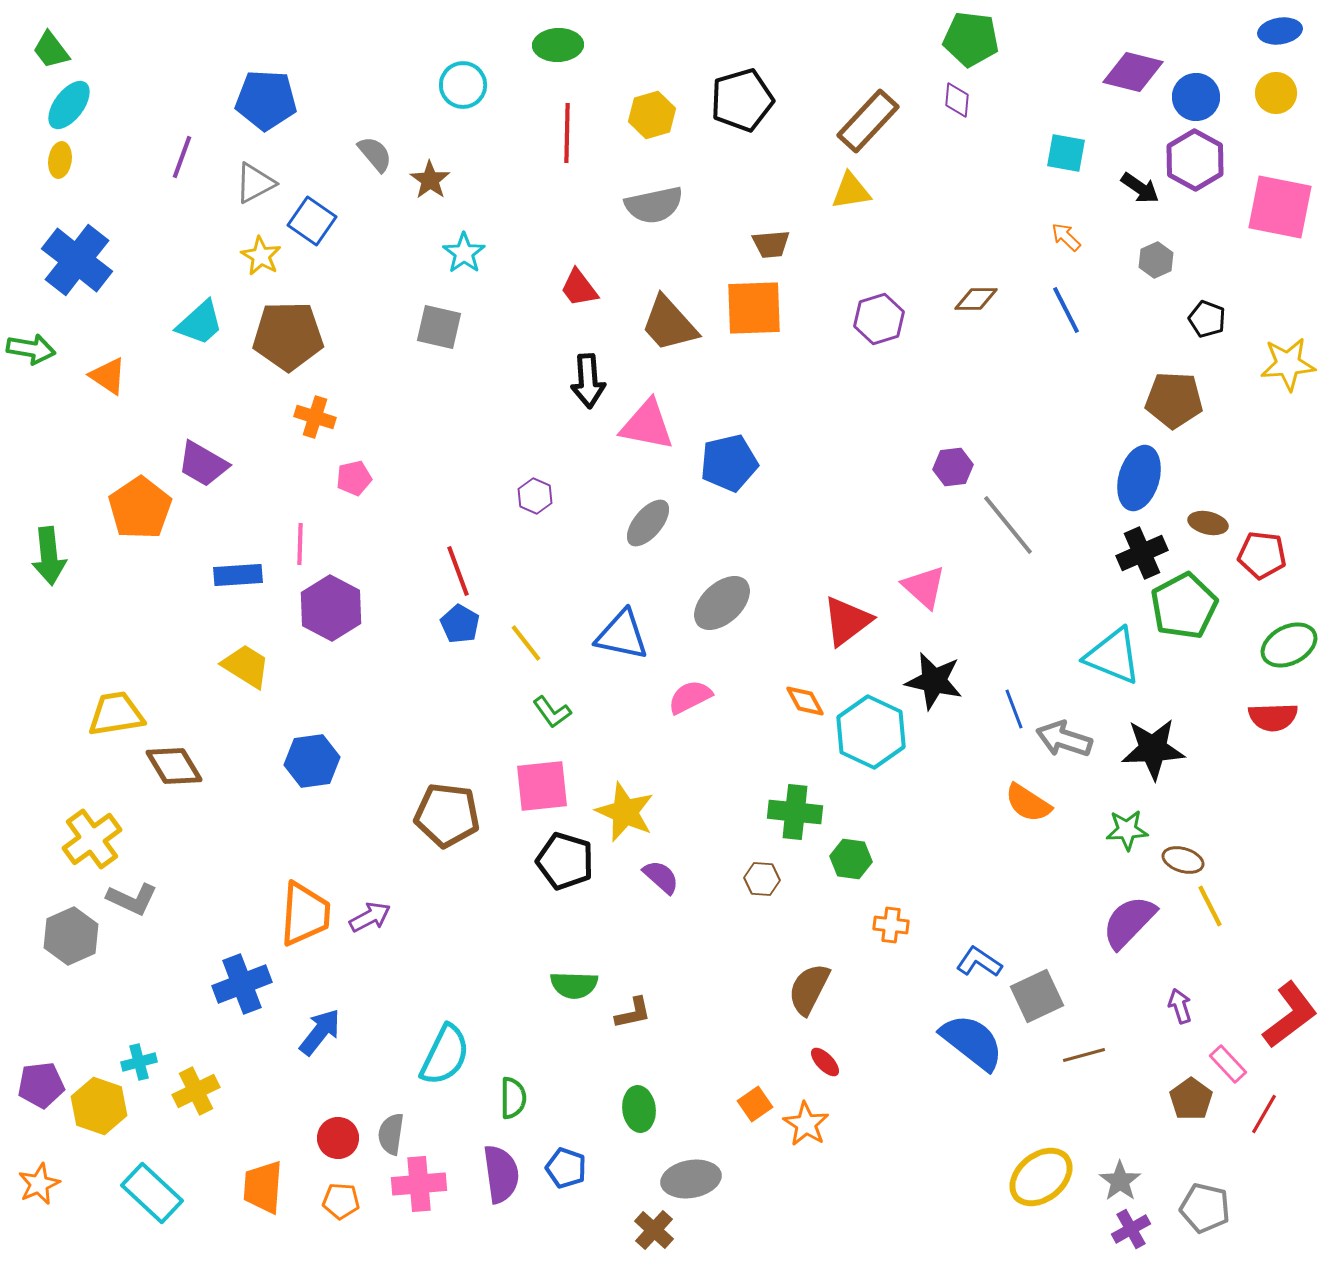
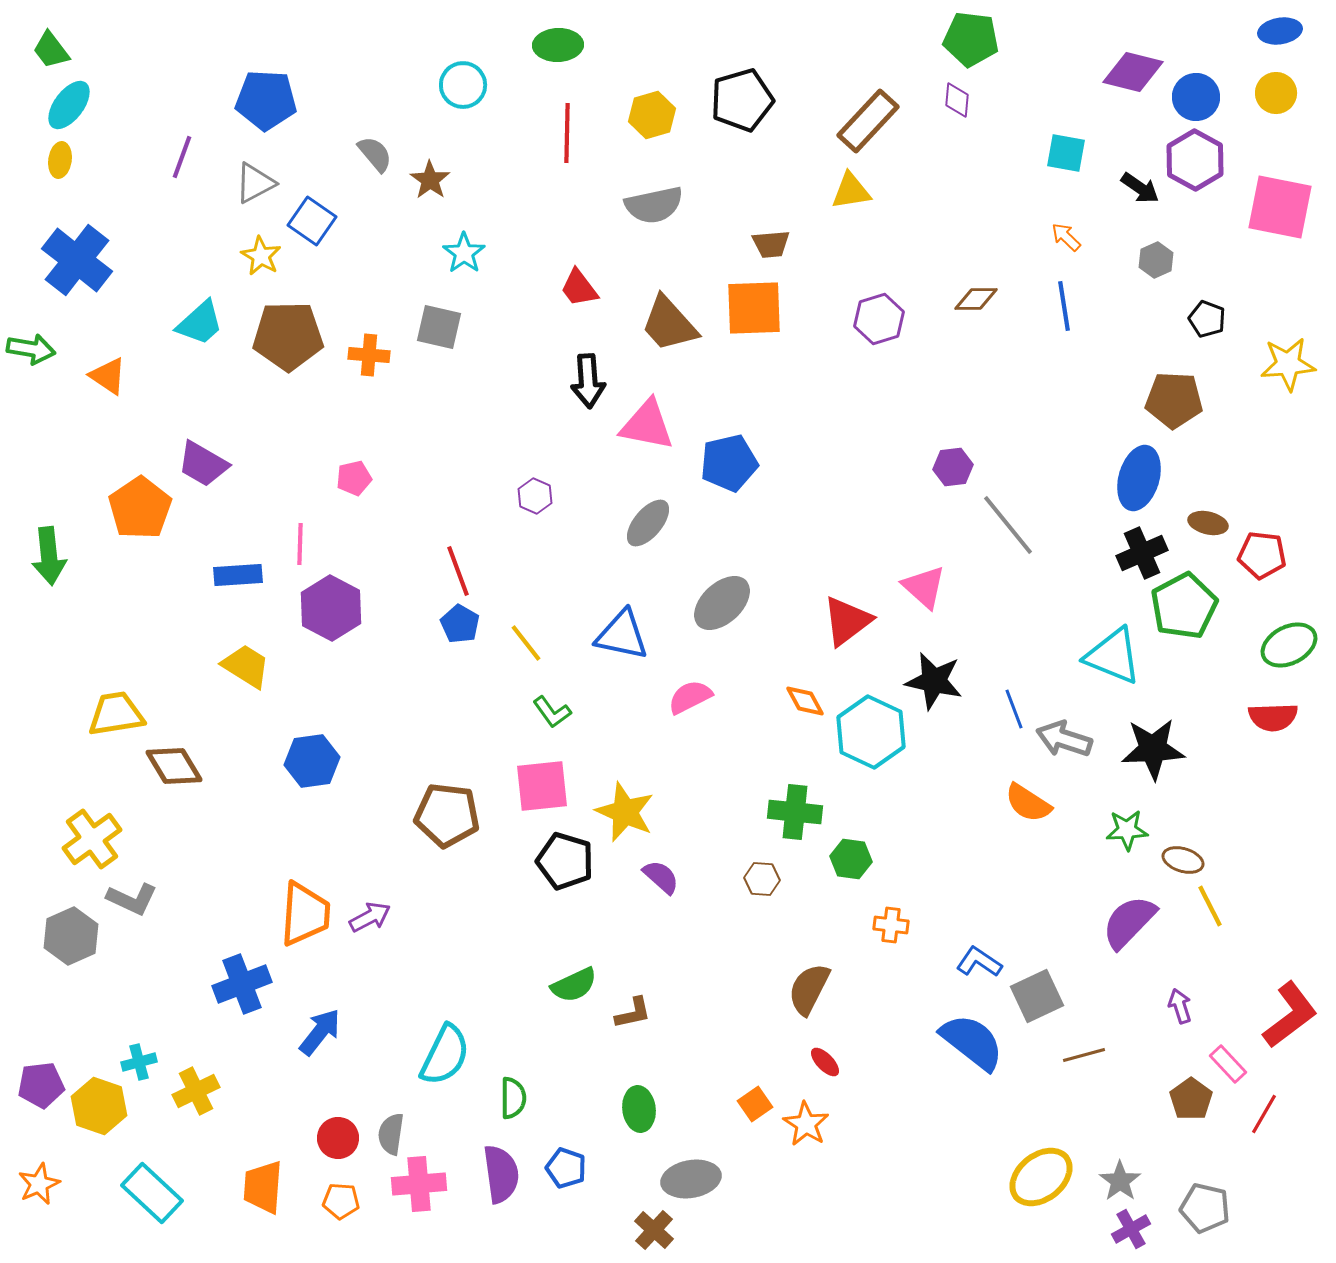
blue line at (1066, 310): moved 2 px left, 4 px up; rotated 18 degrees clockwise
orange cross at (315, 417): moved 54 px right, 62 px up; rotated 12 degrees counterclockwise
green semicircle at (574, 985): rotated 27 degrees counterclockwise
